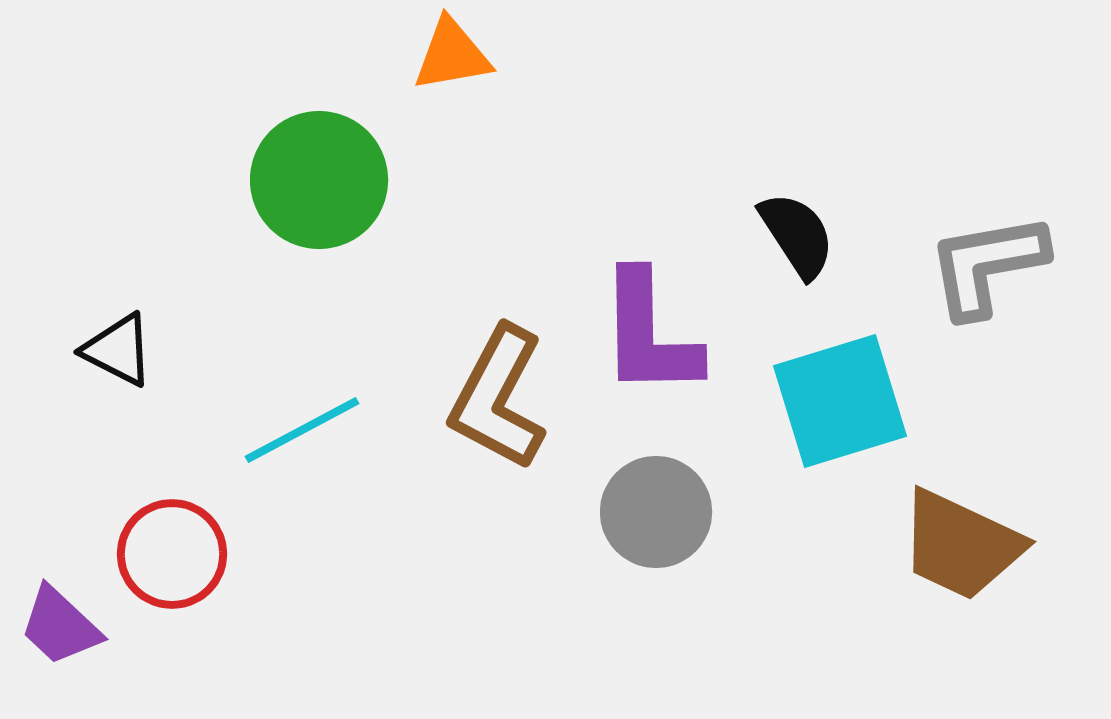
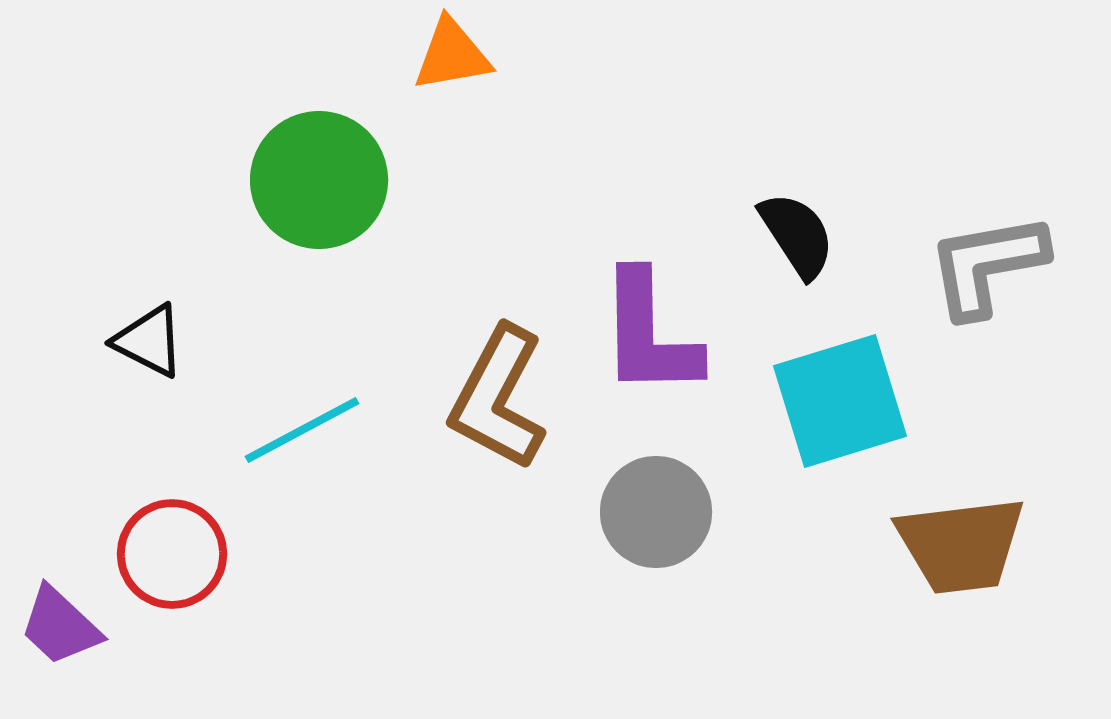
black triangle: moved 31 px right, 9 px up
brown trapezoid: rotated 32 degrees counterclockwise
